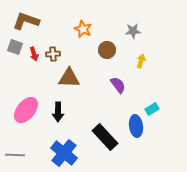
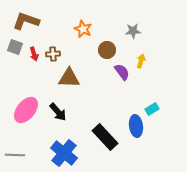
purple semicircle: moved 4 px right, 13 px up
black arrow: rotated 42 degrees counterclockwise
